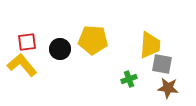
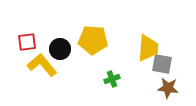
yellow trapezoid: moved 2 px left, 3 px down
yellow L-shape: moved 20 px right
green cross: moved 17 px left
